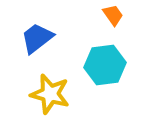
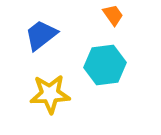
blue trapezoid: moved 4 px right, 3 px up
yellow star: rotated 18 degrees counterclockwise
